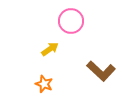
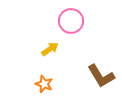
brown L-shape: moved 5 px down; rotated 16 degrees clockwise
